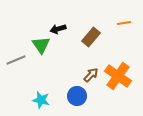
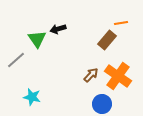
orange line: moved 3 px left
brown rectangle: moved 16 px right, 3 px down
green triangle: moved 4 px left, 6 px up
gray line: rotated 18 degrees counterclockwise
blue circle: moved 25 px right, 8 px down
cyan star: moved 9 px left, 3 px up
